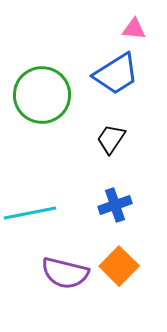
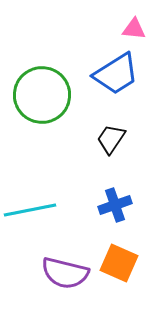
cyan line: moved 3 px up
orange square: moved 3 px up; rotated 21 degrees counterclockwise
